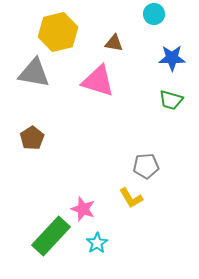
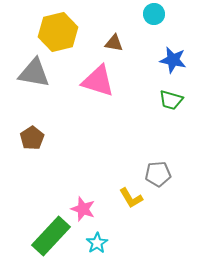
blue star: moved 1 px right, 2 px down; rotated 12 degrees clockwise
gray pentagon: moved 12 px right, 8 px down
